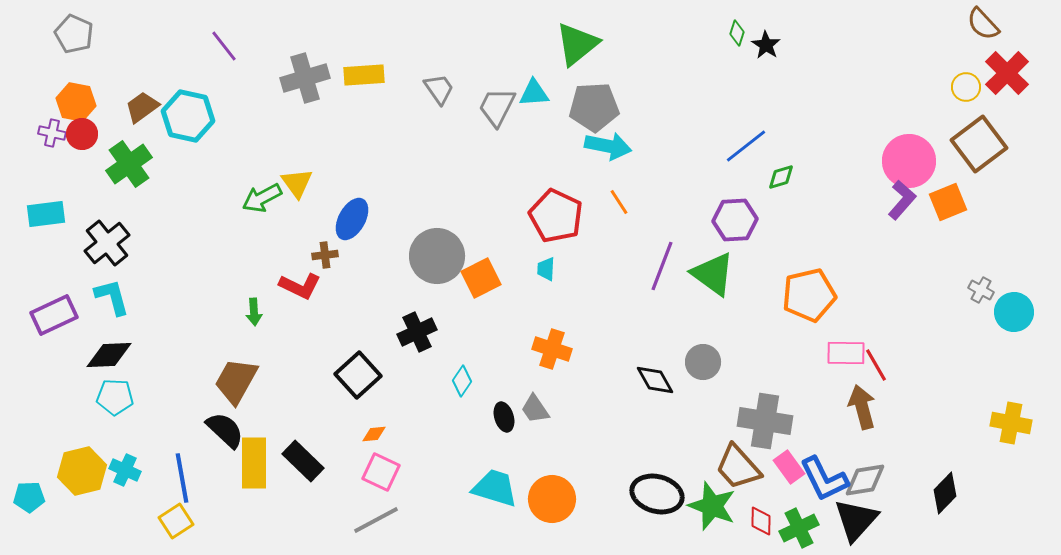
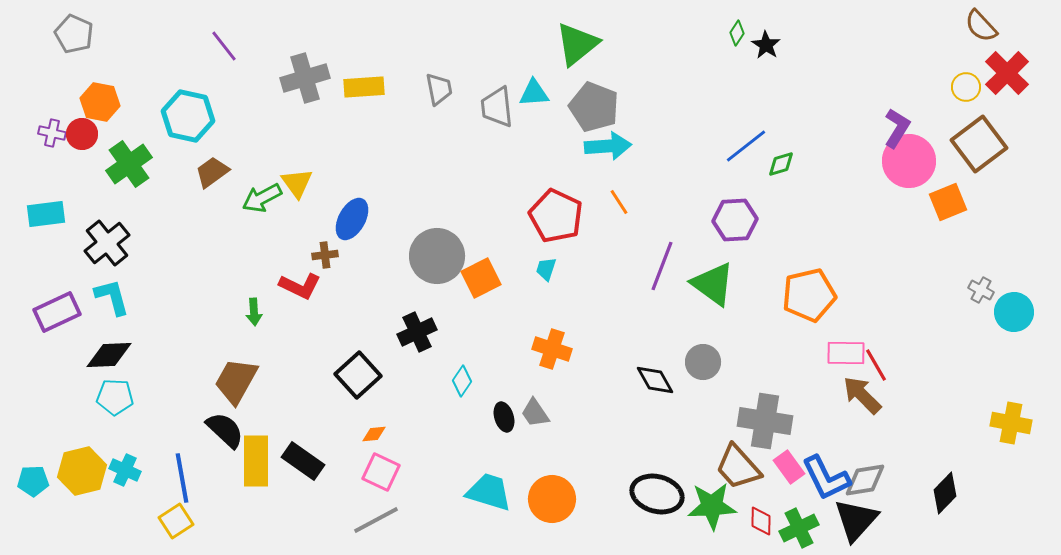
brown semicircle at (983, 24): moved 2 px left, 2 px down
green diamond at (737, 33): rotated 15 degrees clockwise
yellow rectangle at (364, 75): moved 12 px down
gray trapezoid at (439, 89): rotated 24 degrees clockwise
orange hexagon at (76, 102): moved 24 px right
brown trapezoid at (142, 107): moved 70 px right, 65 px down
gray trapezoid at (497, 107): rotated 33 degrees counterclockwise
gray pentagon at (594, 107): rotated 24 degrees clockwise
cyan arrow at (608, 146): rotated 15 degrees counterclockwise
green diamond at (781, 177): moved 13 px up
purple L-shape at (902, 200): moved 5 px left, 72 px up; rotated 9 degrees counterclockwise
cyan trapezoid at (546, 269): rotated 15 degrees clockwise
green triangle at (713, 274): moved 10 px down
purple rectangle at (54, 315): moved 3 px right, 3 px up
brown arrow at (862, 407): moved 12 px up; rotated 30 degrees counterclockwise
gray trapezoid at (535, 409): moved 4 px down
black rectangle at (303, 461): rotated 9 degrees counterclockwise
yellow rectangle at (254, 463): moved 2 px right, 2 px up
blue L-shape at (824, 479): moved 2 px right, 1 px up
cyan trapezoid at (495, 488): moved 6 px left, 4 px down
cyan pentagon at (29, 497): moved 4 px right, 16 px up
green star at (712, 506): rotated 24 degrees counterclockwise
